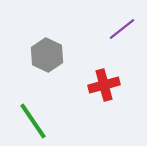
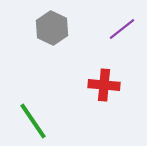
gray hexagon: moved 5 px right, 27 px up
red cross: rotated 20 degrees clockwise
